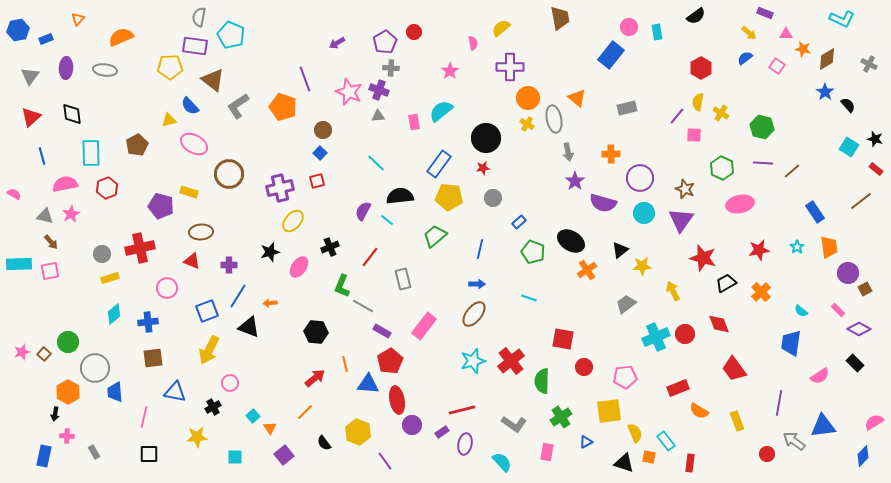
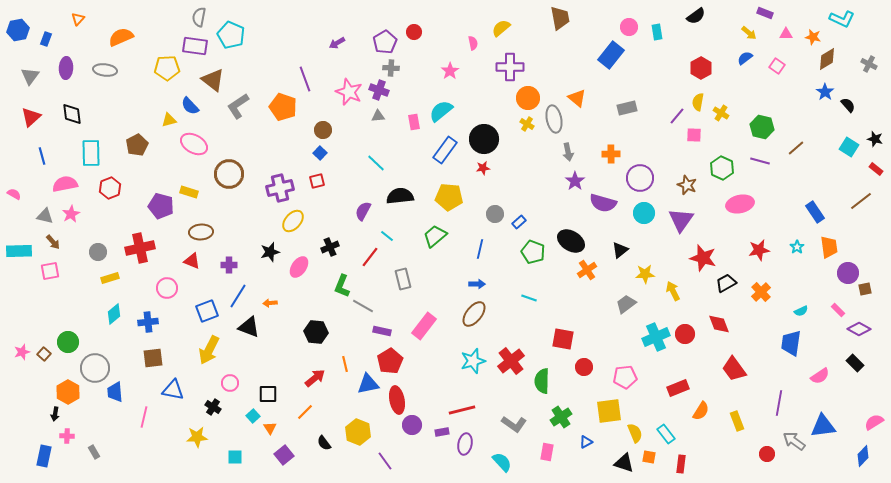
blue rectangle at (46, 39): rotated 48 degrees counterclockwise
orange star at (803, 49): moved 10 px right, 12 px up
yellow pentagon at (170, 67): moved 3 px left, 1 px down
black circle at (486, 138): moved 2 px left, 1 px down
purple line at (763, 163): moved 3 px left, 2 px up; rotated 12 degrees clockwise
blue rectangle at (439, 164): moved 6 px right, 14 px up
brown line at (792, 171): moved 4 px right, 23 px up
red hexagon at (107, 188): moved 3 px right
brown star at (685, 189): moved 2 px right, 4 px up
gray circle at (493, 198): moved 2 px right, 16 px down
cyan line at (387, 220): moved 16 px down
brown arrow at (51, 242): moved 2 px right
gray circle at (102, 254): moved 4 px left, 2 px up
cyan rectangle at (19, 264): moved 13 px up
yellow star at (642, 266): moved 3 px right, 8 px down
brown square at (865, 289): rotated 16 degrees clockwise
cyan semicircle at (801, 311): rotated 64 degrees counterclockwise
purple rectangle at (382, 331): rotated 18 degrees counterclockwise
blue triangle at (368, 384): rotated 15 degrees counterclockwise
blue triangle at (175, 392): moved 2 px left, 2 px up
black cross at (213, 407): rotated 28 degrees counterclockwise
orange semicircle at (699, 411): moved 2 px right; rotated 90 degrees counterclockwise
purple rectangle at (442, 432): rotated 24 degrees clockwise
cyan rectangle at (666, 441): moved 7 px up
black square at (149, 454): moved 119 px right, 60 px up
red rectangle at (690, 463): moved 9 px left, 1 px down
